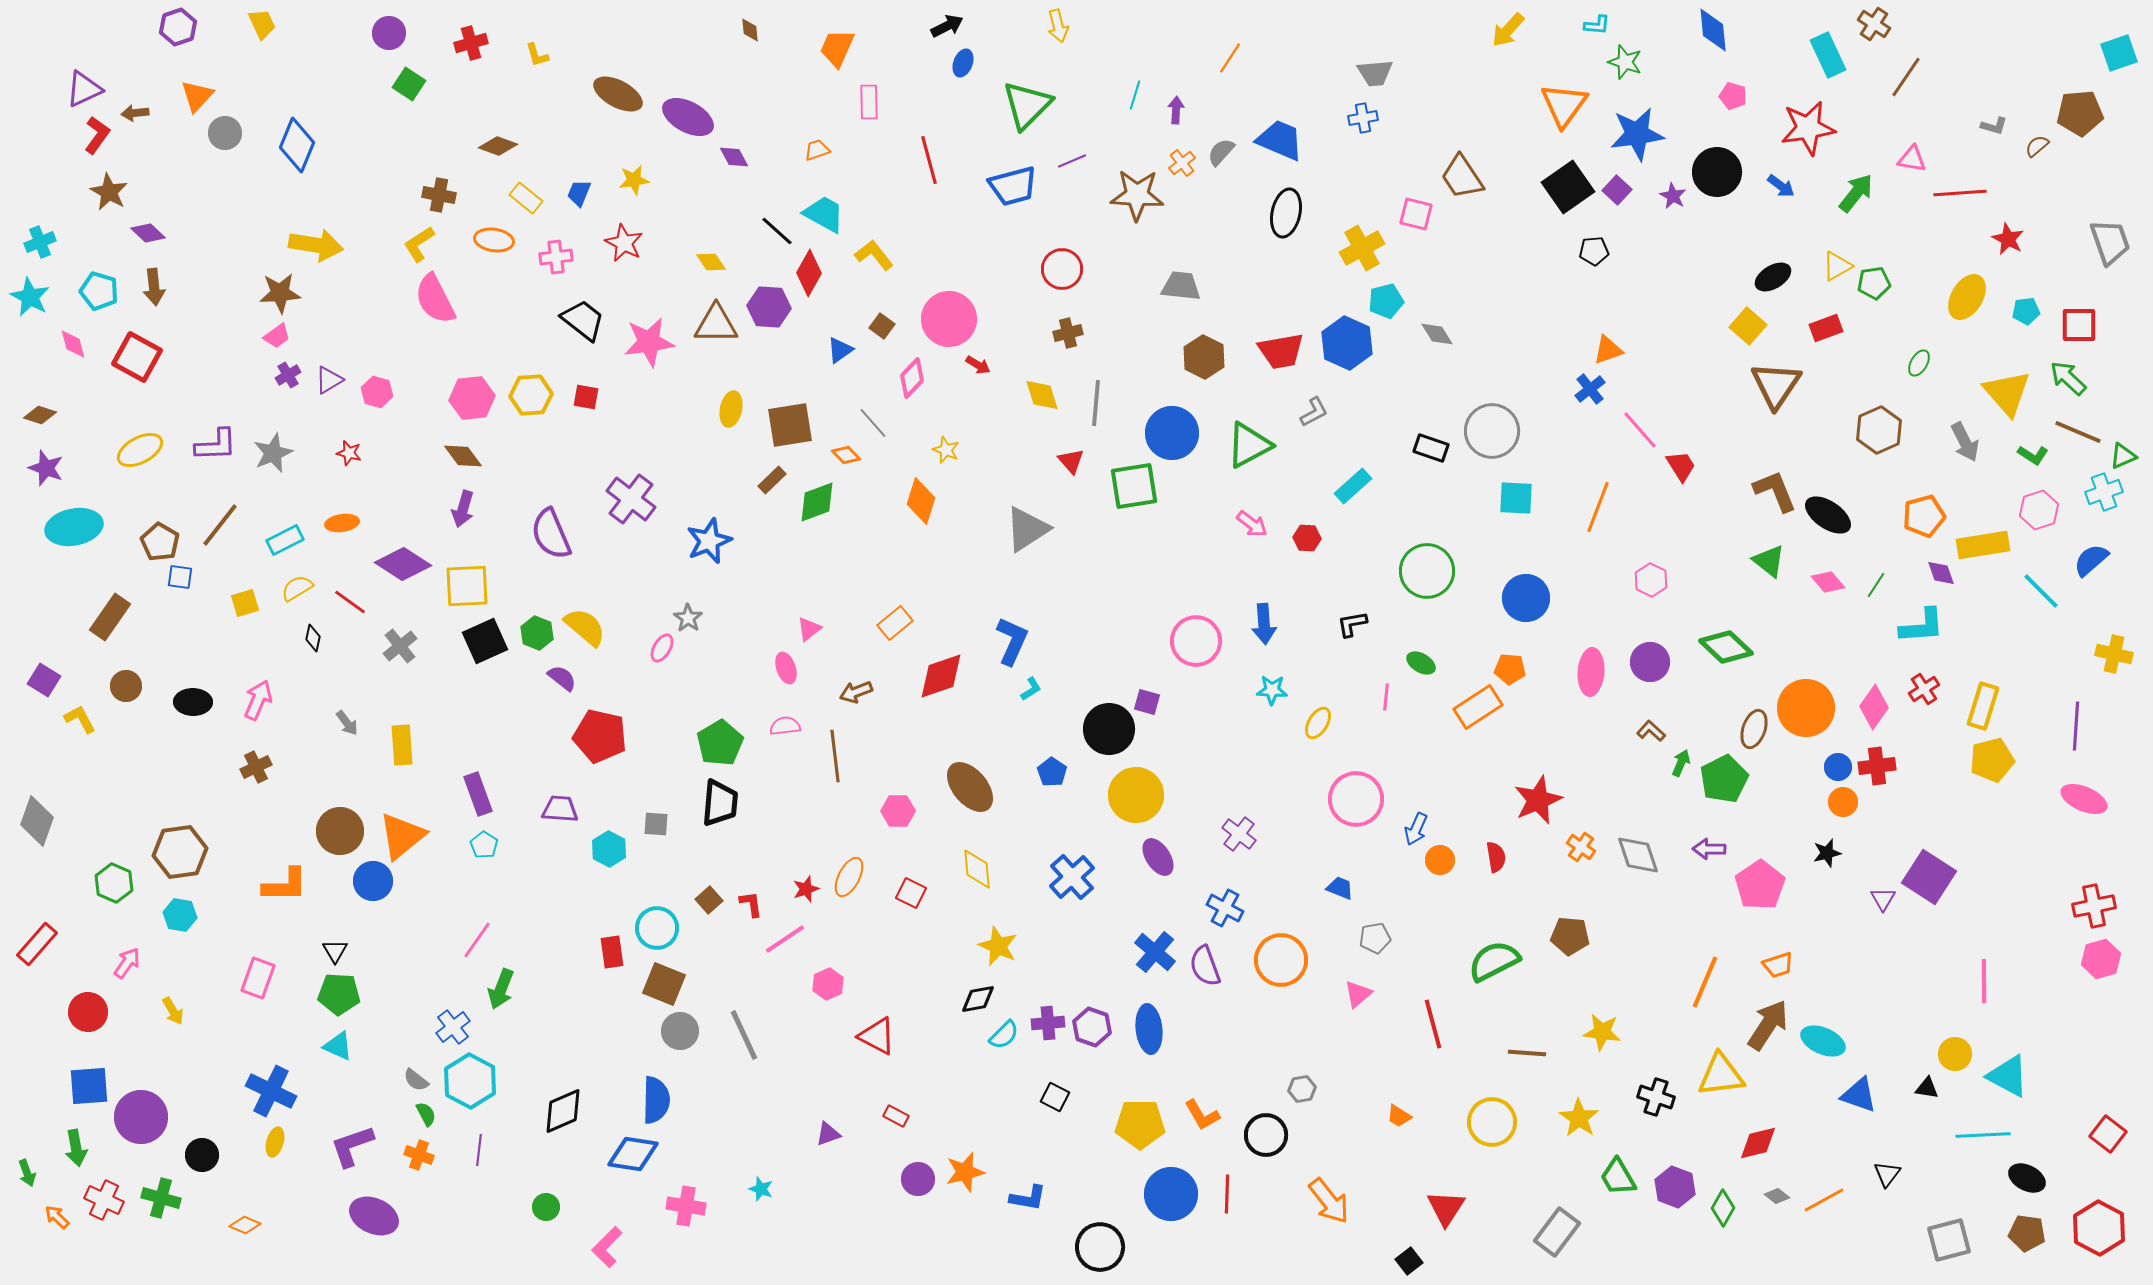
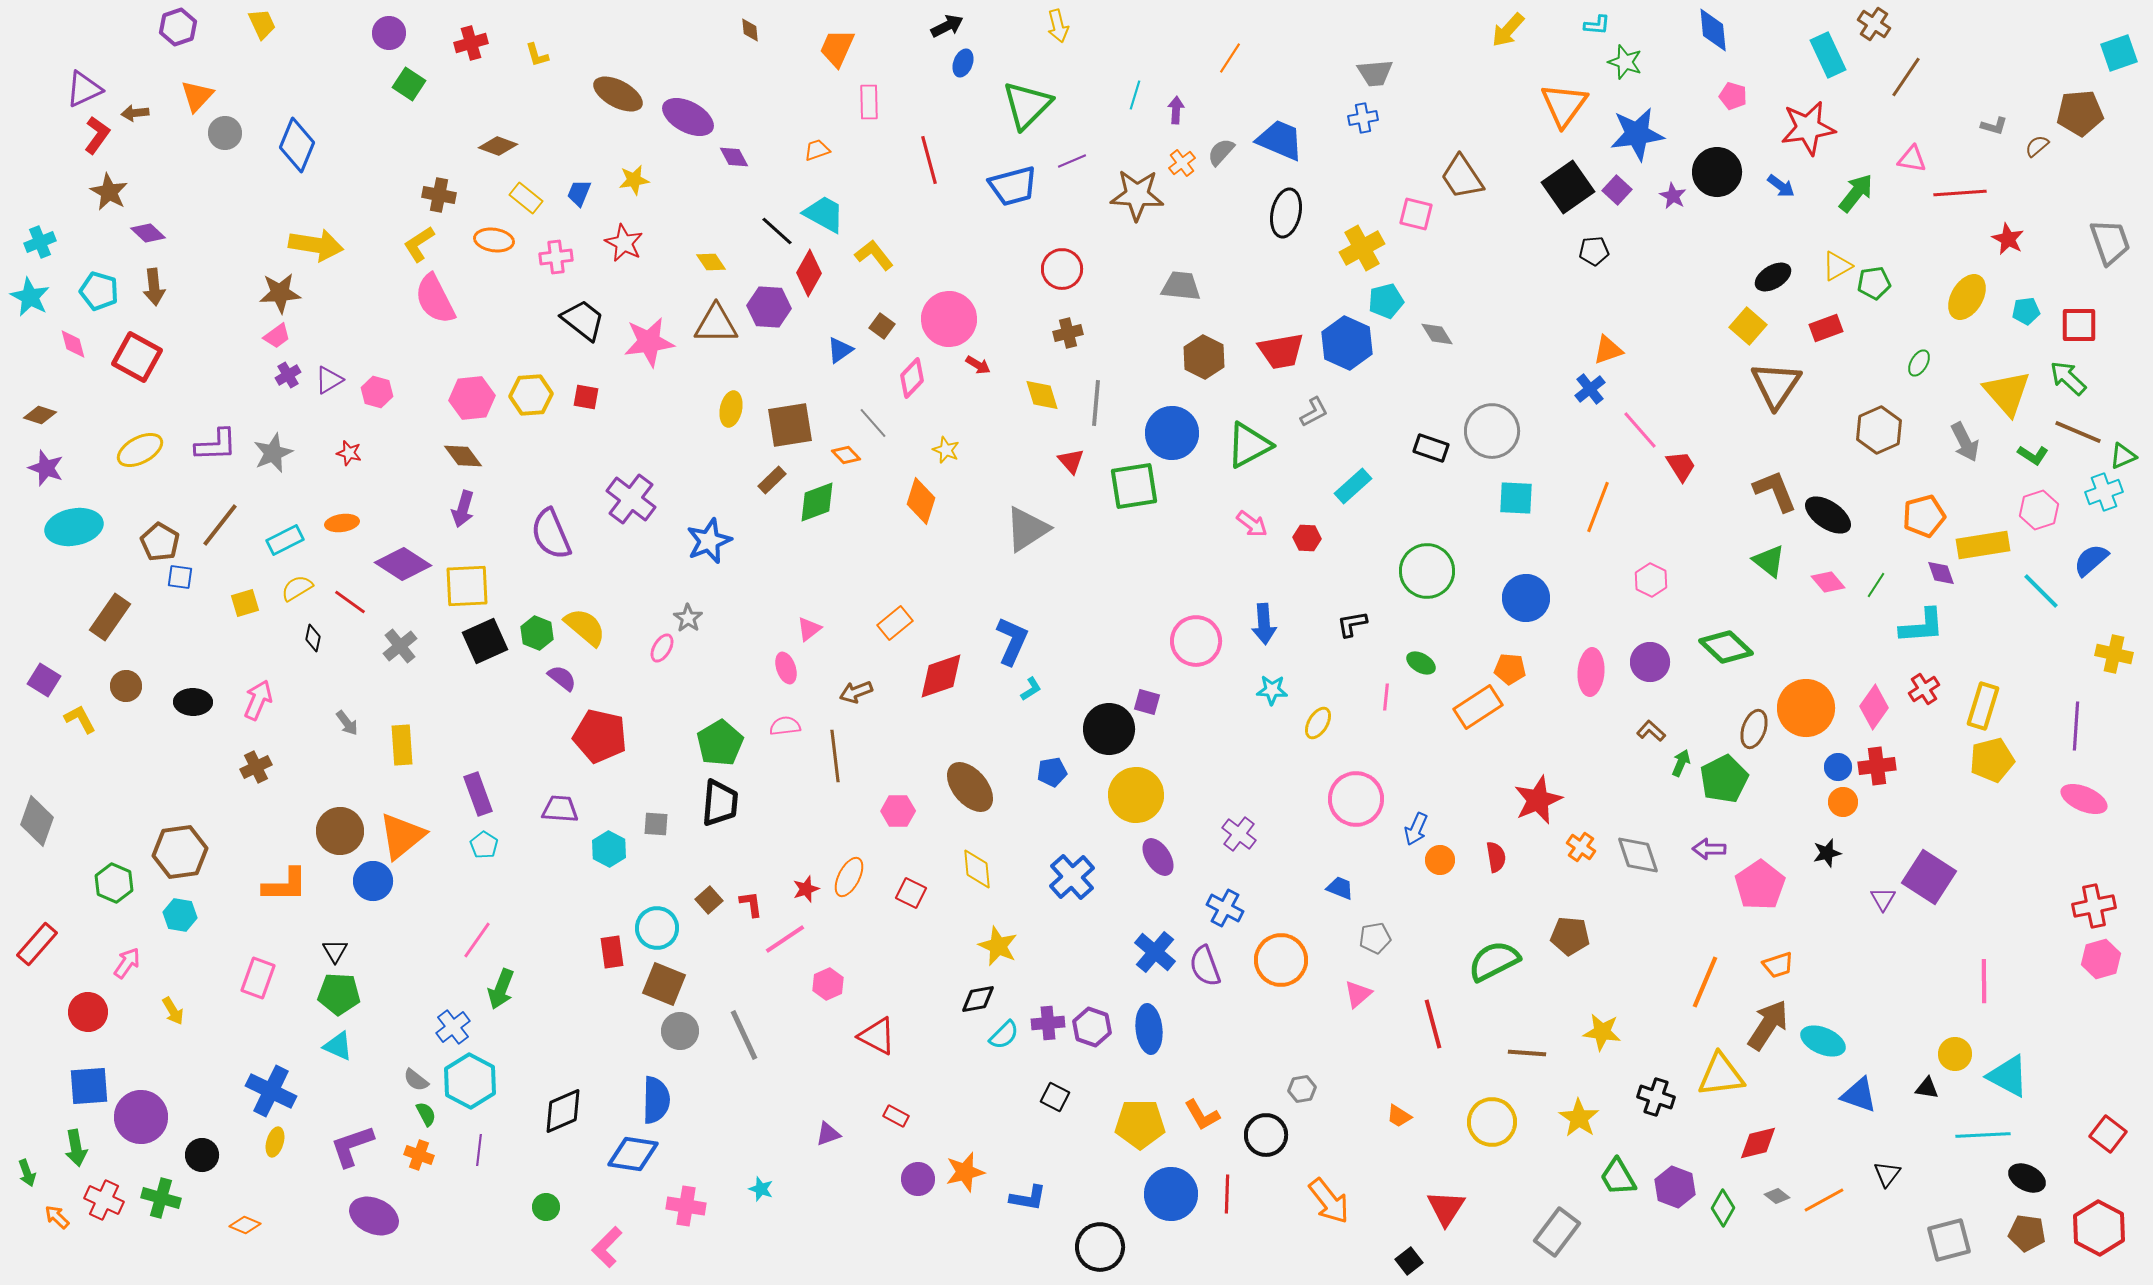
blue pentagon at (1052, 772): rotated 28 degrees clockwise
